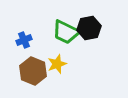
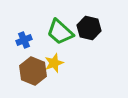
black hexagon: rotated 25 degrees clockwise
green trapezoid: moved 6 px left; rotated 16 degrees clockwise
yellow star: moved 3 px left, 1 px up
